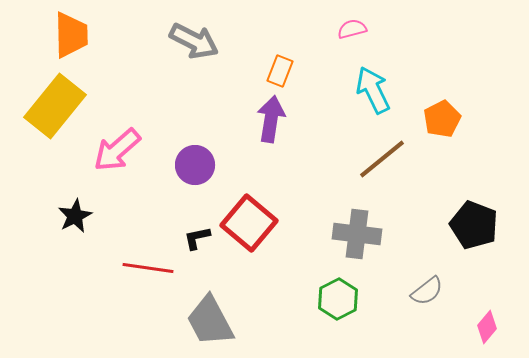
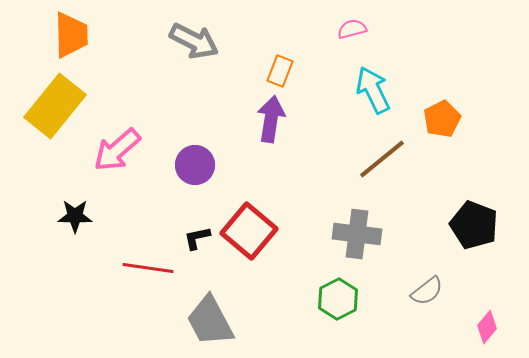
black star: rotated 28 degrees clockwise
red square: moved 8 px down
